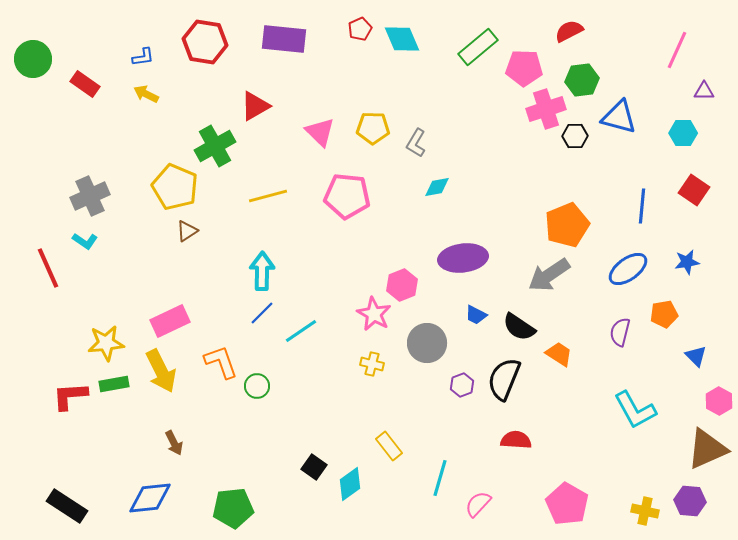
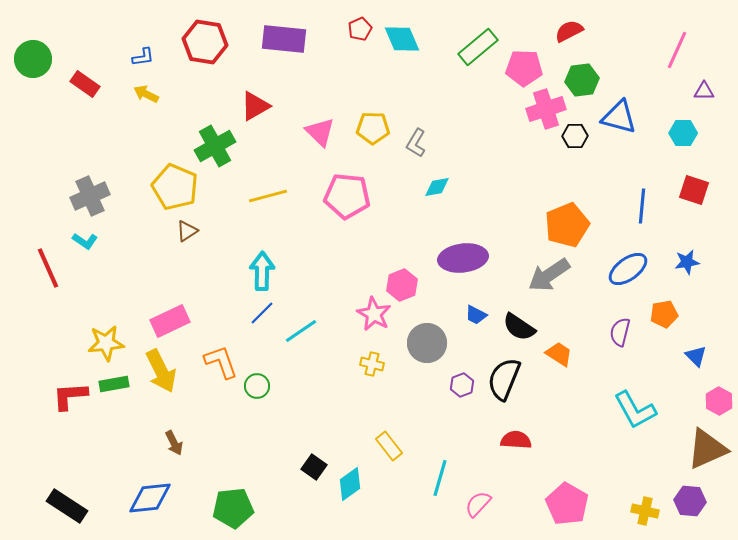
red square at (694, 190): rotated 16 degrees counterclockwise
